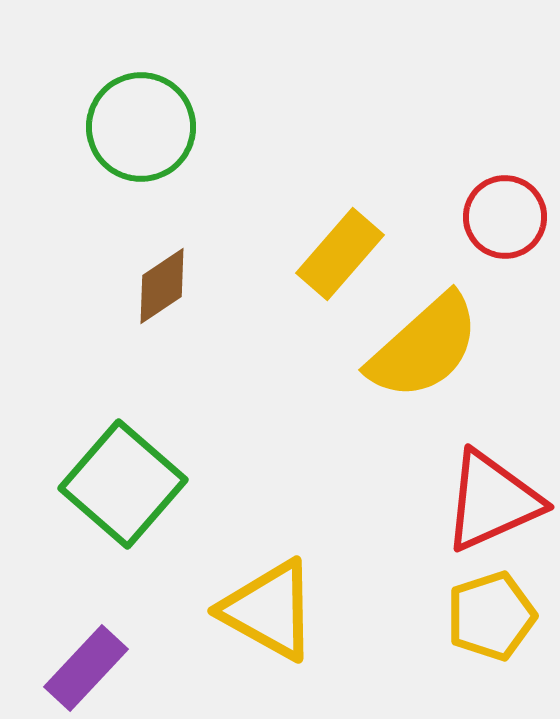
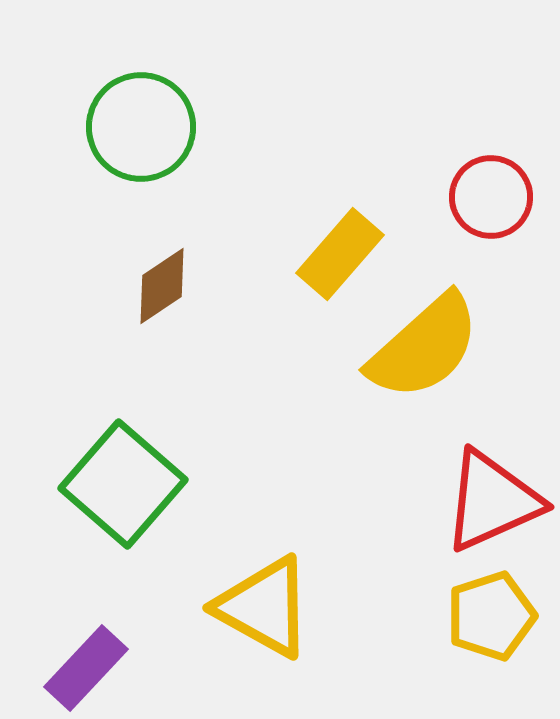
red circle: moved 14 px left, 20 px up
yellow triangle: moved 5 px left, 3 px up
